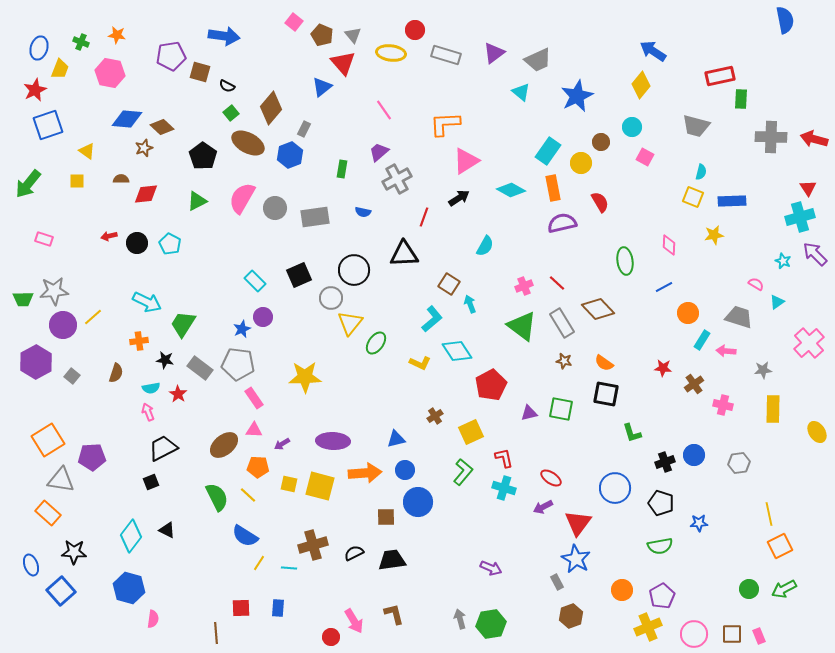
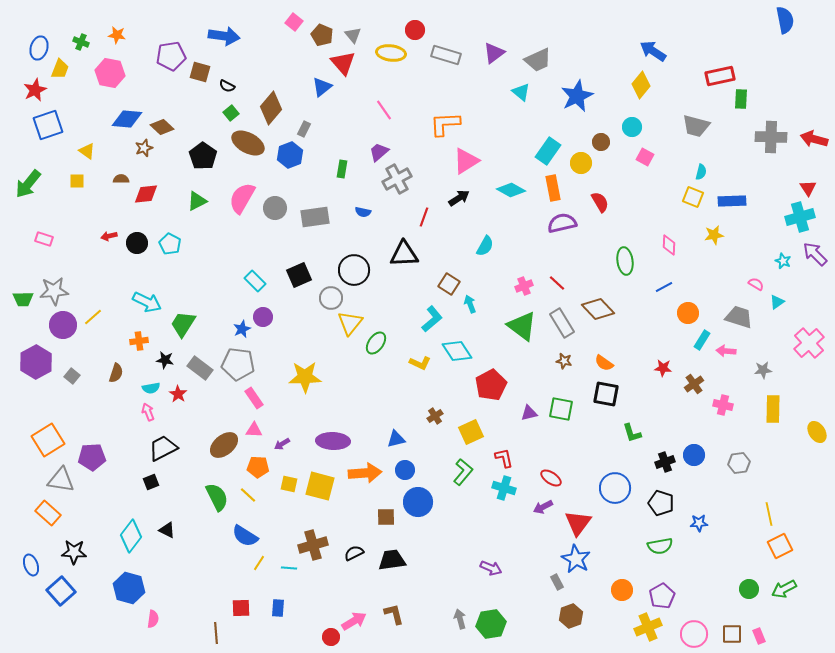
pink arrow at (354, 621): rotated 90 degrees counterclockwise
